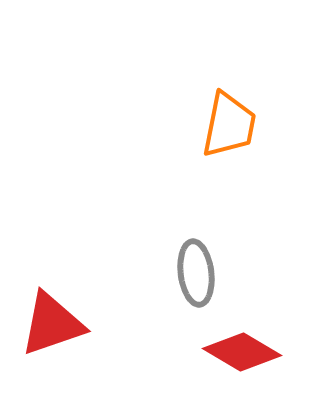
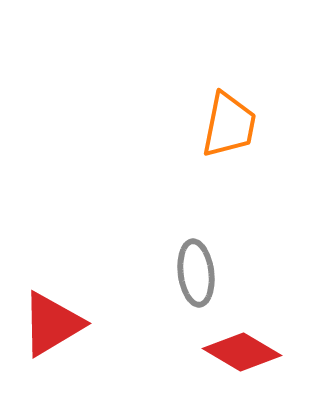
red triangle: rotated 12 degrees counterclockwise
